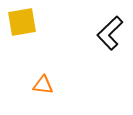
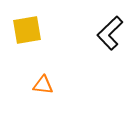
yellow square: moved 5 px right, 8 px down
